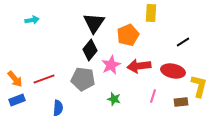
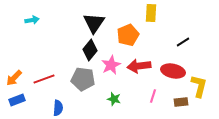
orange arrow: moved 1 px left, 1 px up; rotated 84 degrees clockwise
